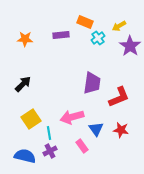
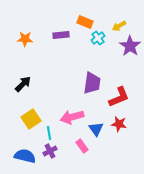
red star: moved 2 px left, 6 px up
